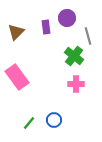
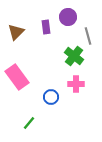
purple circle: moved 1 px right, 1 px up
blue circle: moved 3 px left, 23 px up
